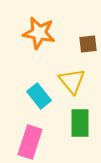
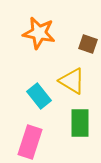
brown square: rotated 24 degrees clockwise
yellow triangle: rotated 20 degrees counterclockwise
